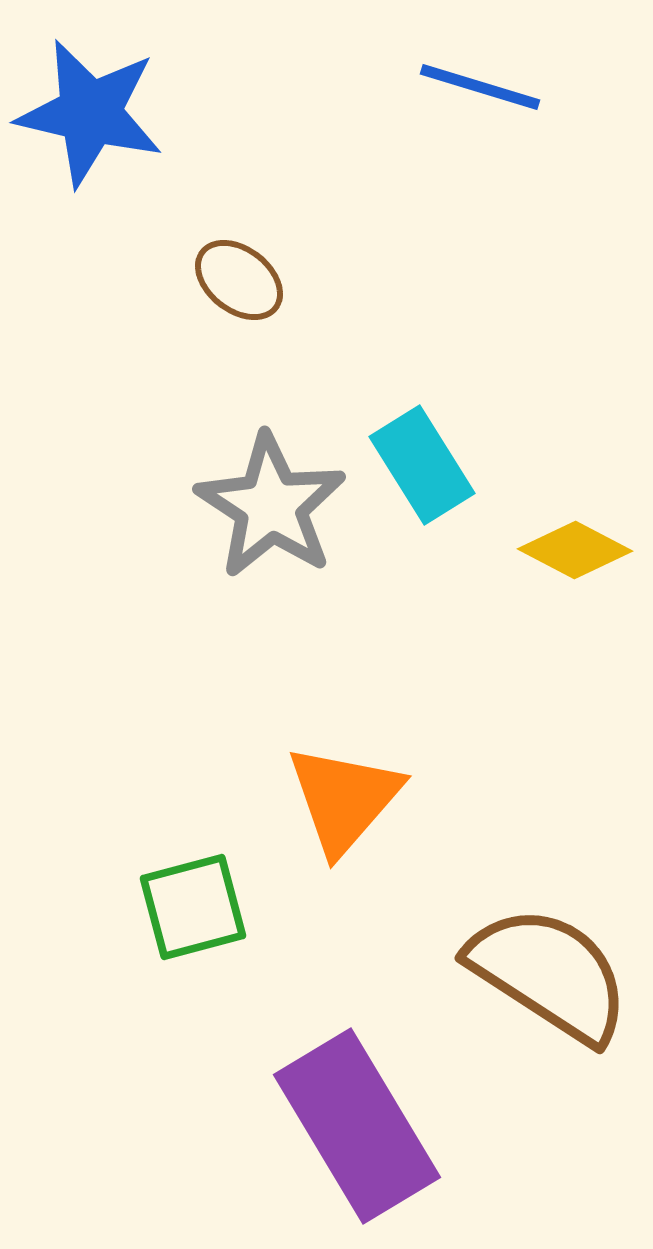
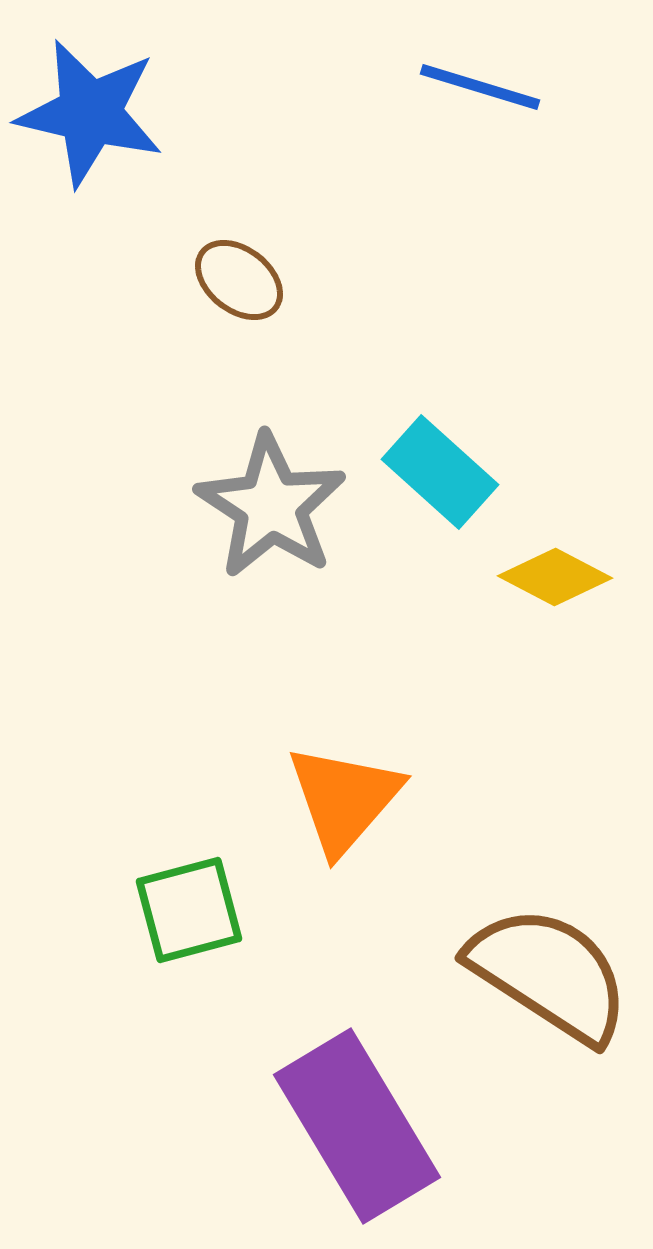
cyan rectangle: moved 18 px right, 7 px down; rotated 16 degrees counterclockwise
yellow diamond: moved 20 px left, 27 px down
green square: moved 4 px left, 3 px down
